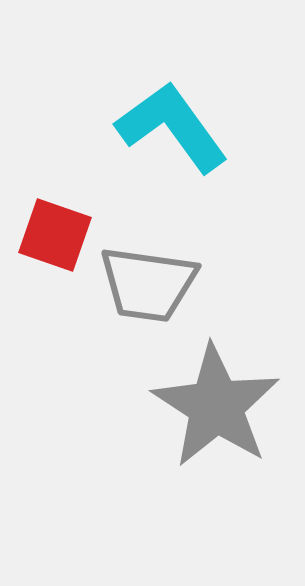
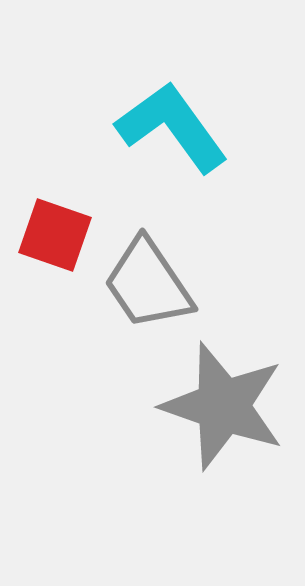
gray trapezoid: rotated 48 degrees clockwise
gray star: moved 7 px right; rotated 14 degrees counterclockwise
